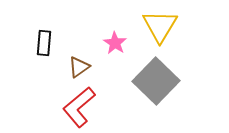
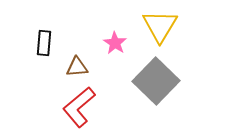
brown triangle: moved 2 px left; rotated 30 degrees clockwise
